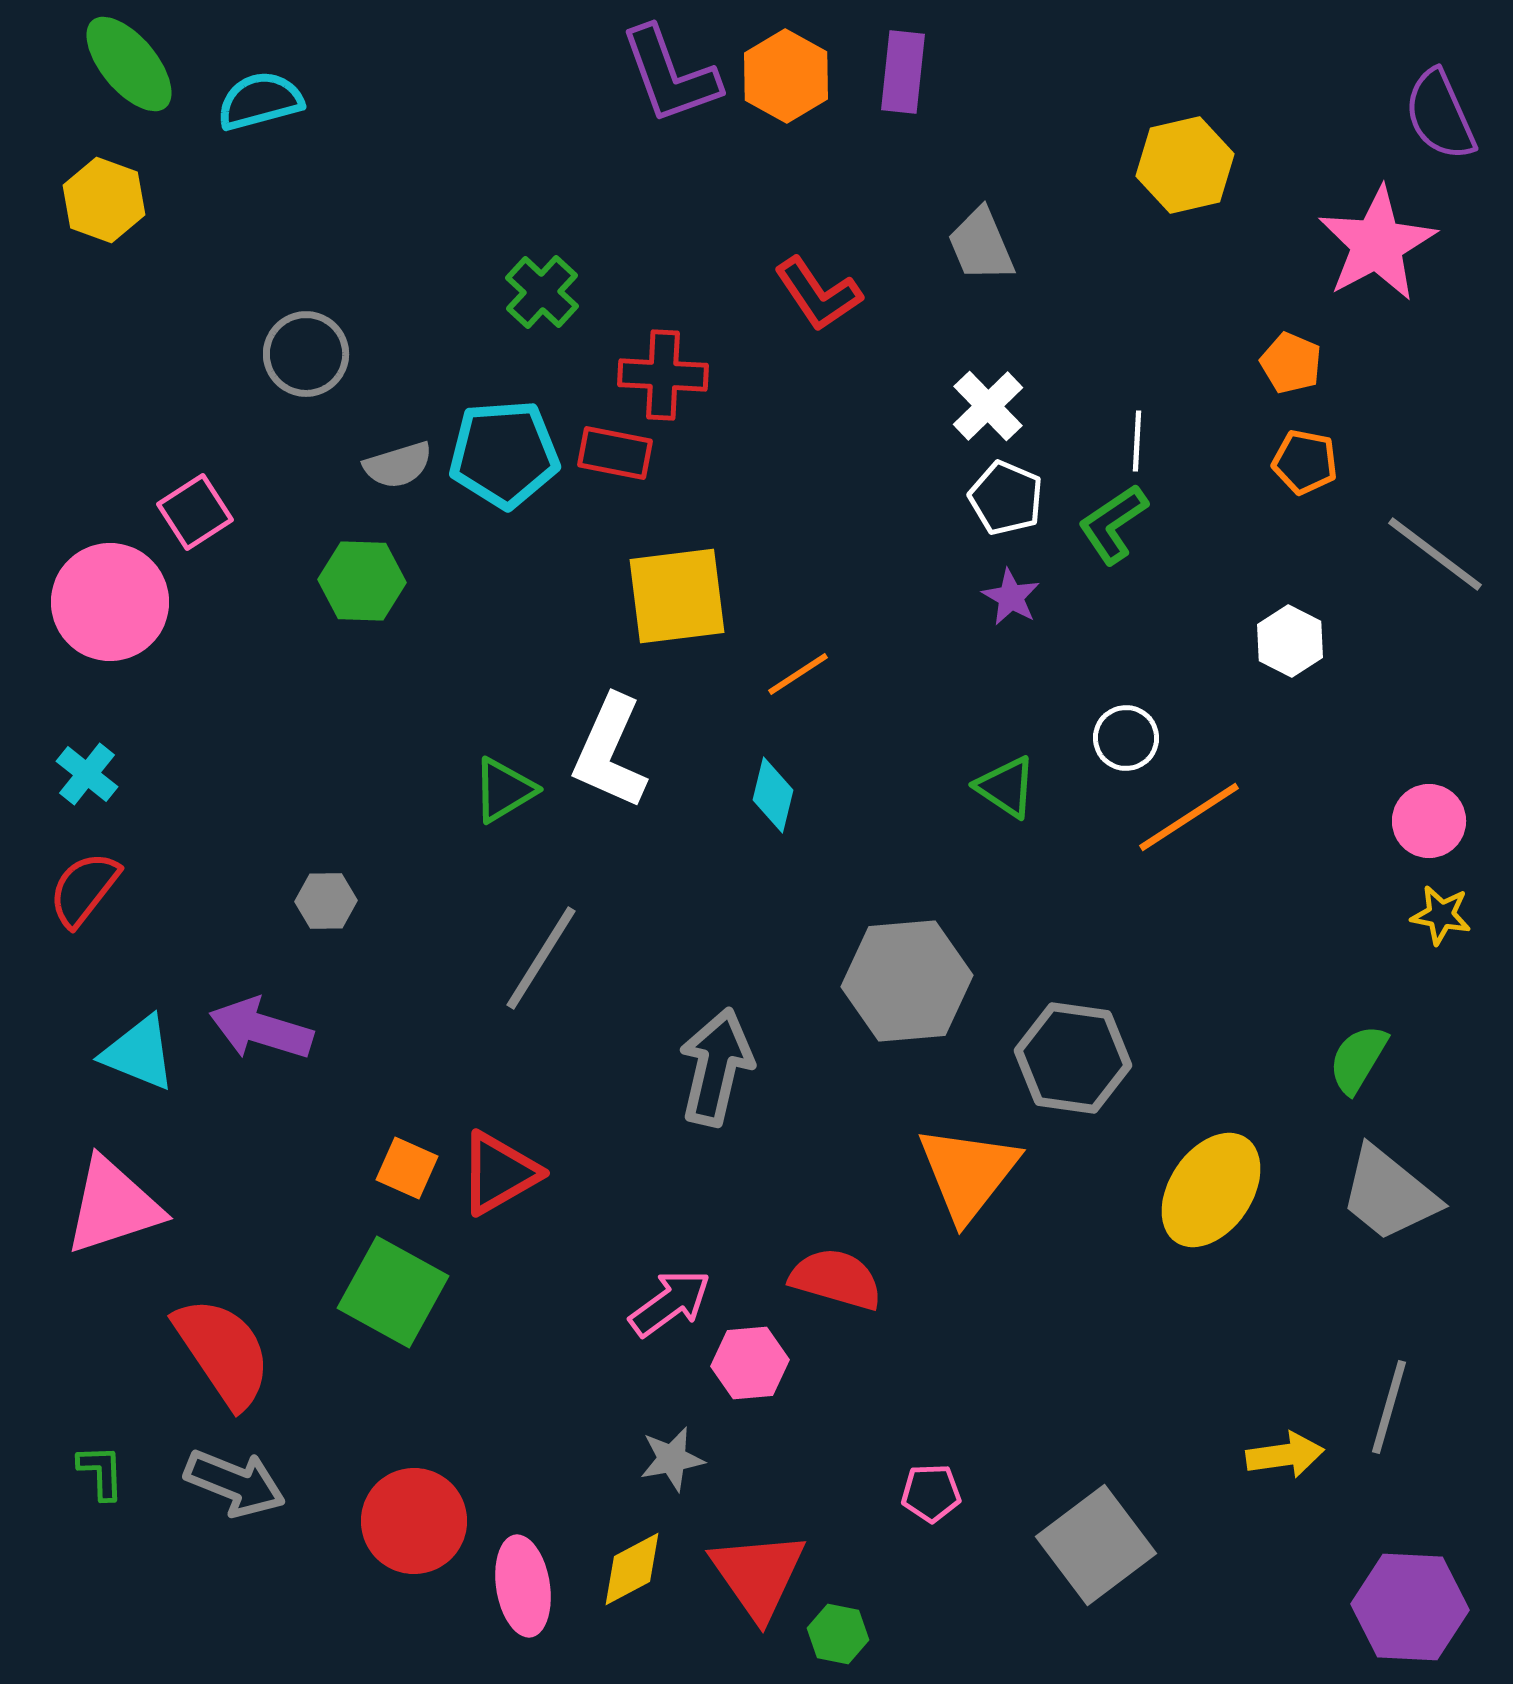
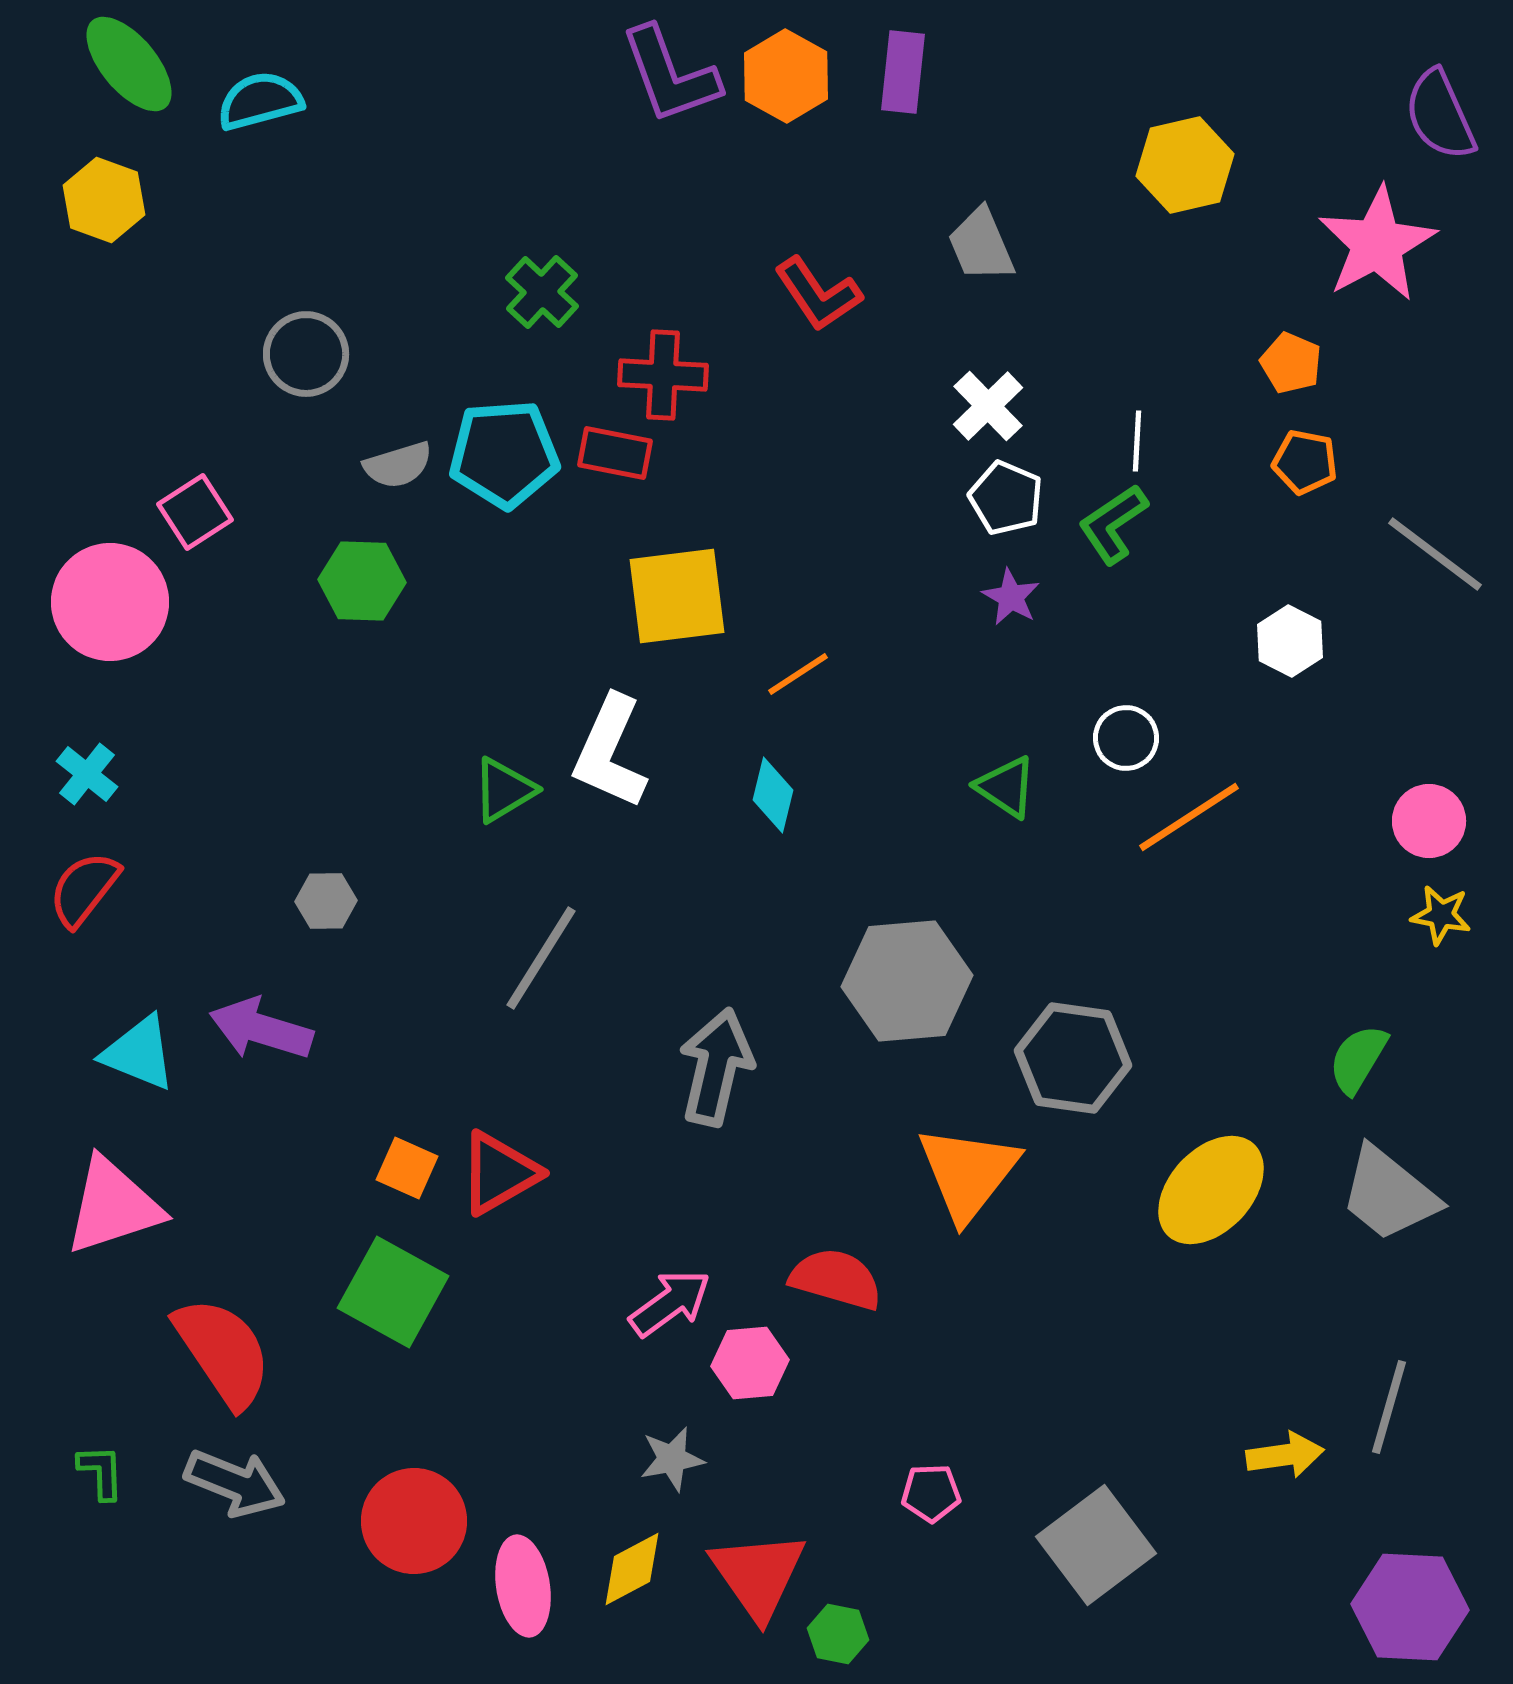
yellow ellipse at (1211, 1190): rotated 9 degrees clockwise
